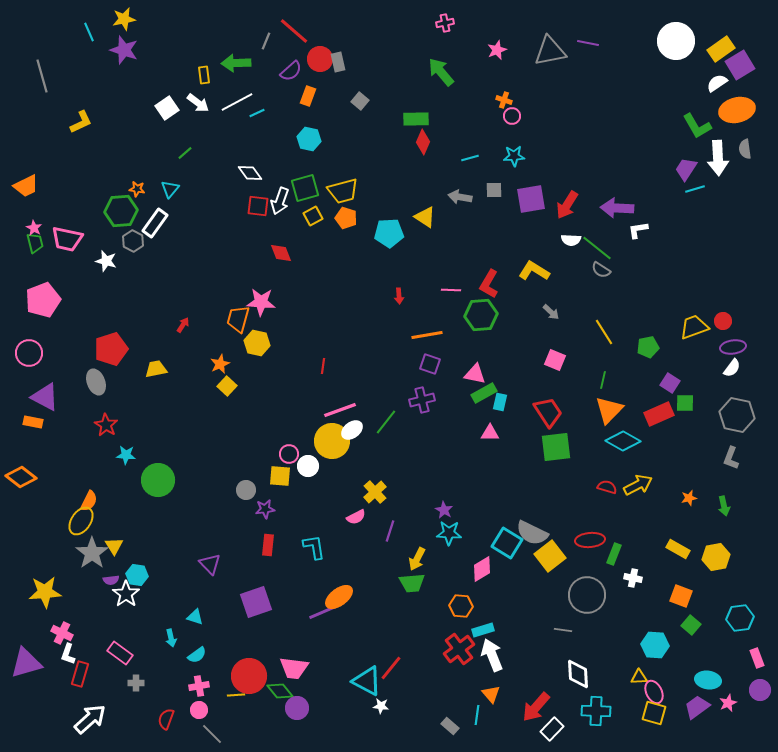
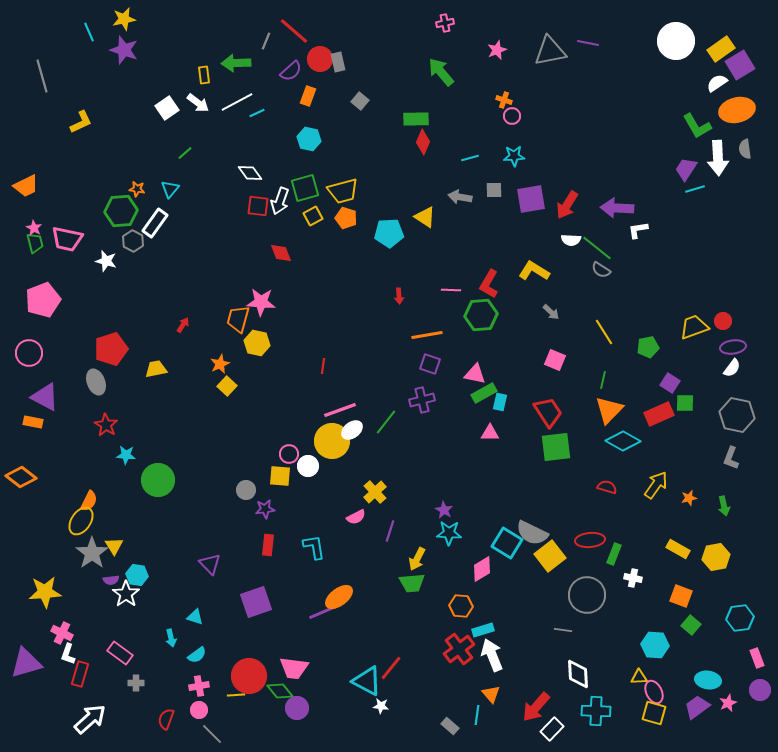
yellow arrow at (638, 485): moved 18 px right; rotated 28 degrees counterclockwise
